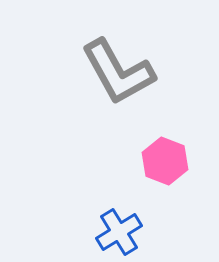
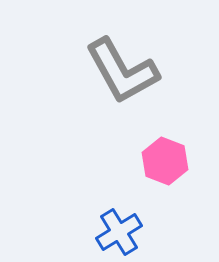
gray L-shape: moved 4 px right, 1 px up
